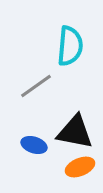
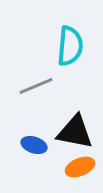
gray line: rotated 12 degrees clockwise
